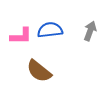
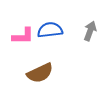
pink L-shape: moved 2 px right
brown semicircle: moved 1 px right, 2 px down; rotated 64 degrees counterclockwise
